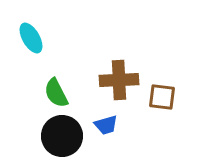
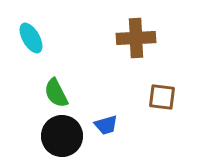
brown cross: moved 17 px right, 42 px up
